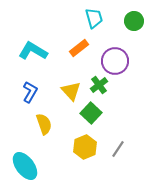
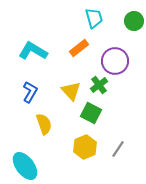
green square: rotated 15 degrees counterclockwise
